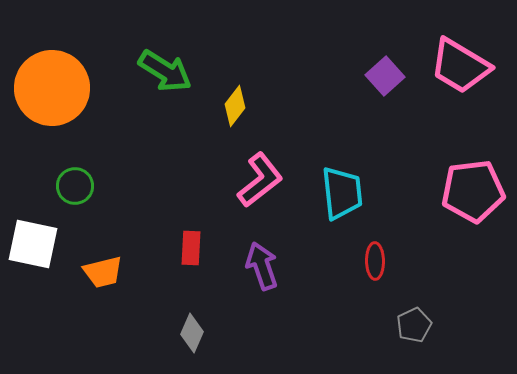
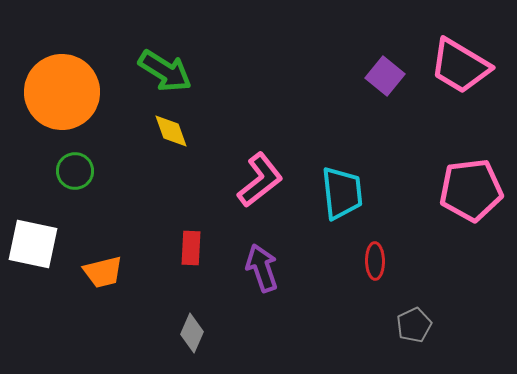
purple square: rotated 9 degrees counterclockwise
orange circle: moved 10 px right, 4 px down
yellow diamond: moved 64 px left, 25 px down; rotated 57 degrees counterclockwise
green circle: moved 15 px up
pink pentagon: moved 2 px left, 1 px up
purple arrow: moved 2 px down
